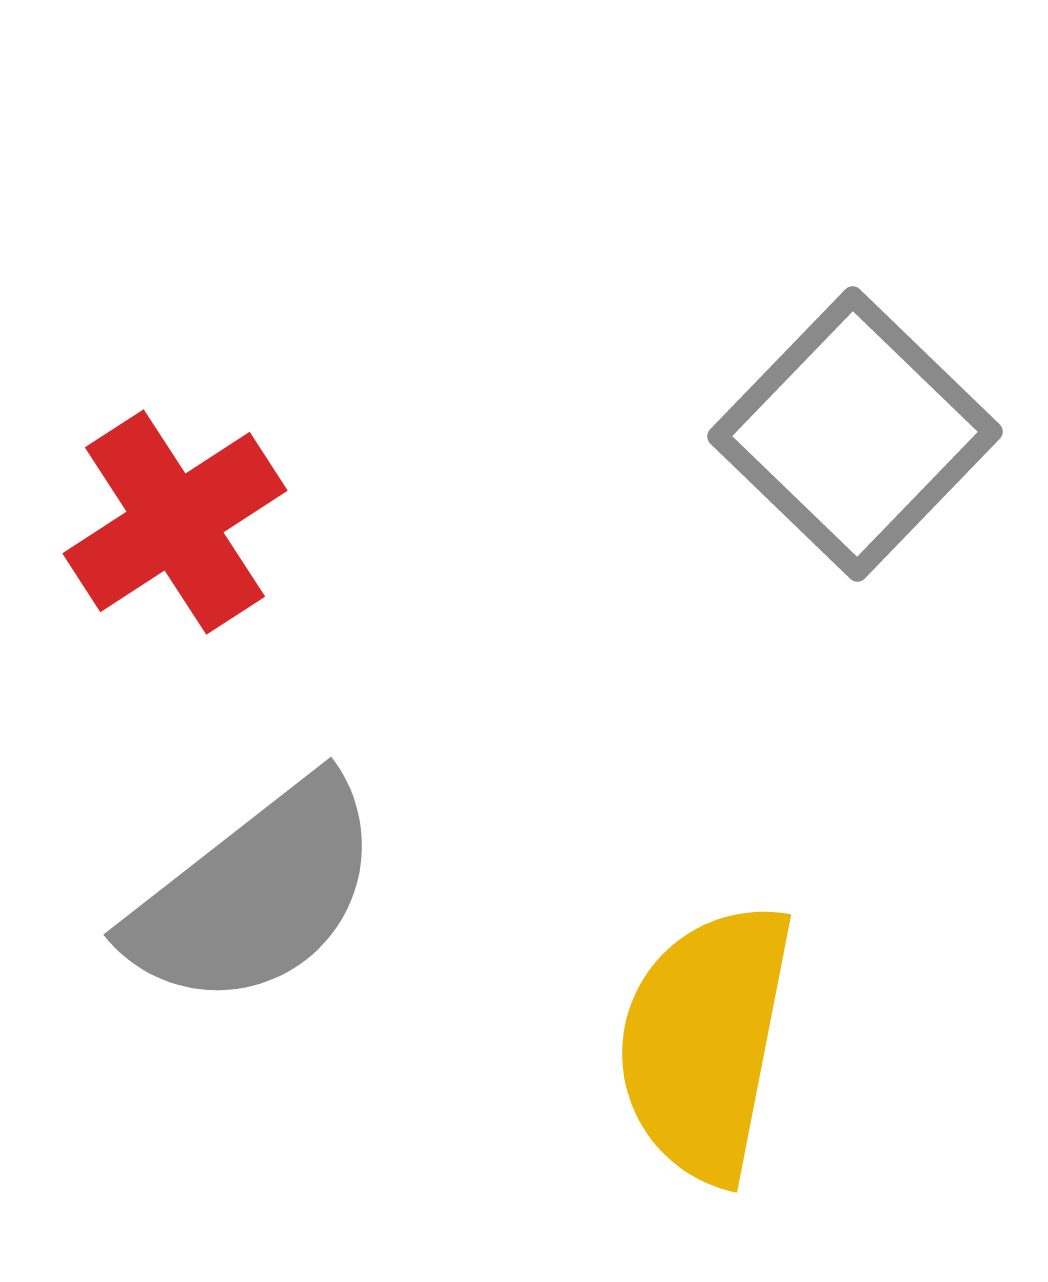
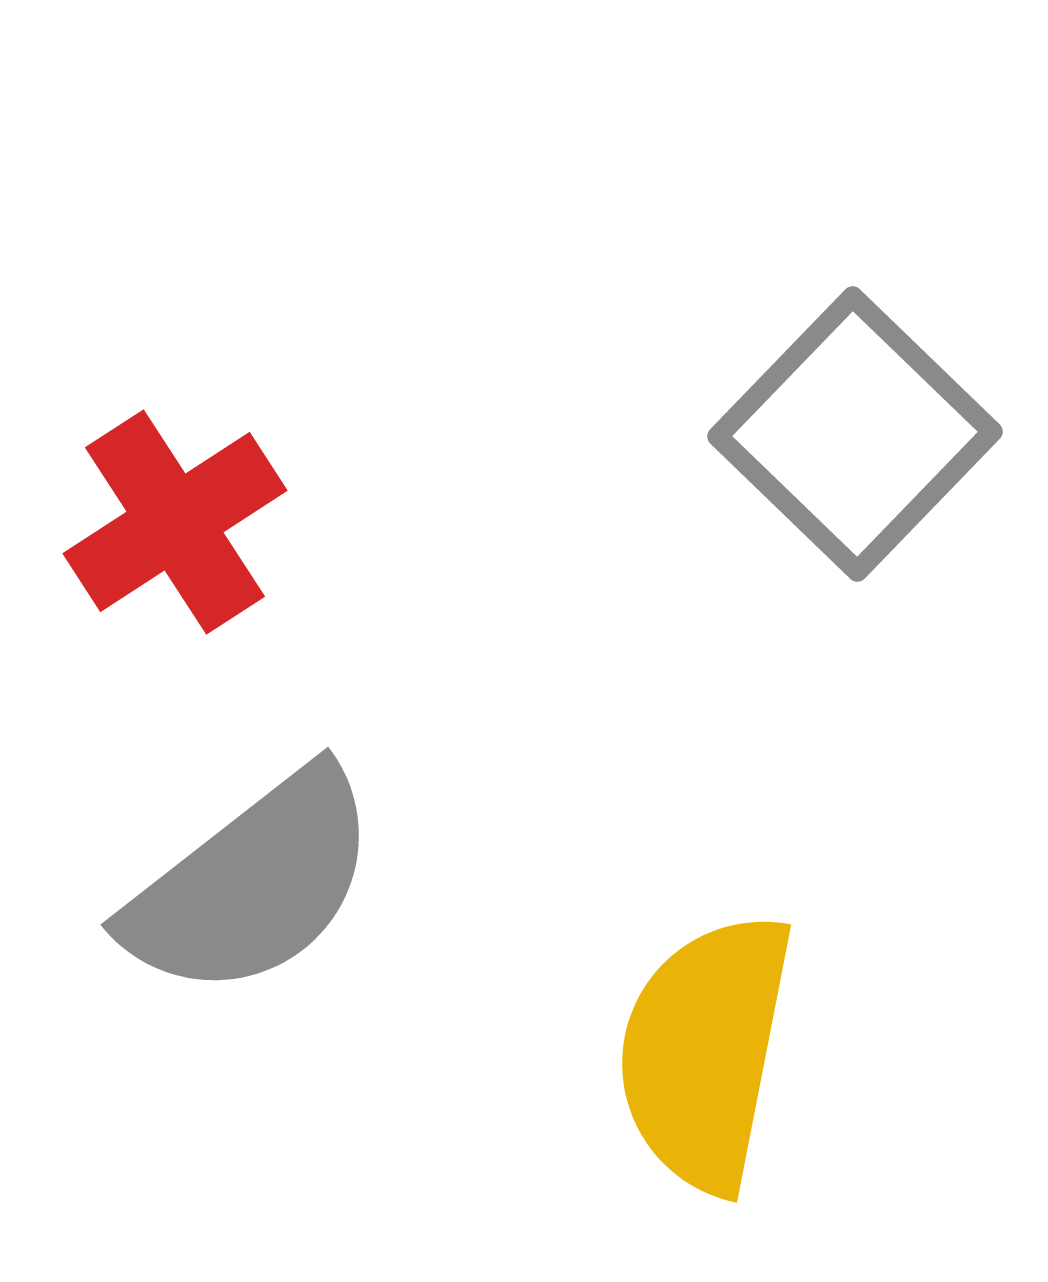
gray semicircle: moved 3 px left, 10 px up
yellow semicircle: moved 10 px down
